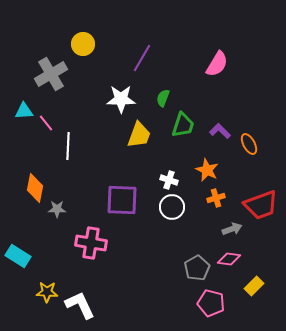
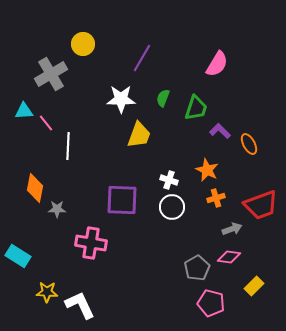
green trapezoid: moved 13 px right, 17 px up
pink diamond: moved 2 px up
